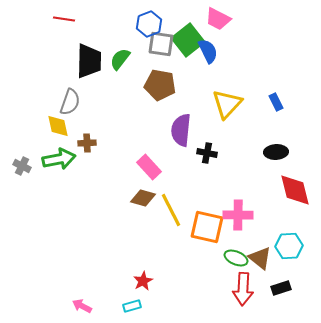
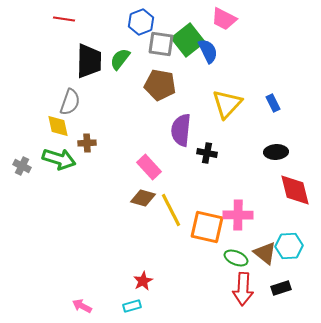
pink trapezoid: moved 6 px right
blue hexagon: moved 8 px left, 2 px up
blue rectangle: moved 3 px left, 1 px down
green arrow: rotated 28 degrees clockwise
brown triangle: moved 5 px right, 5 px up
